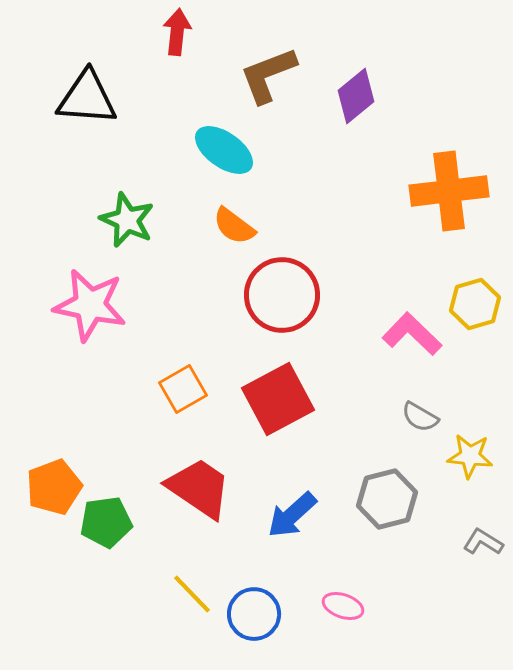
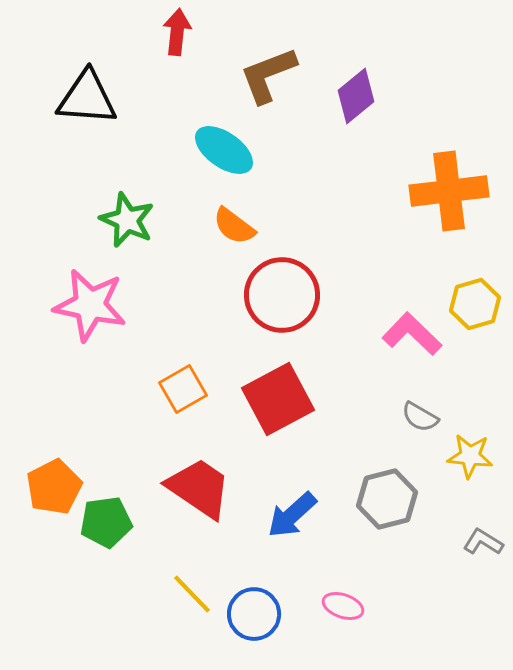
orange pentagon: rotated 6 degrees counterclockwise
